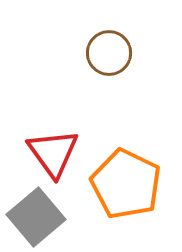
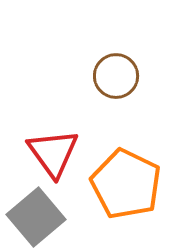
brown circle: moved 7 px right, 23 px down
